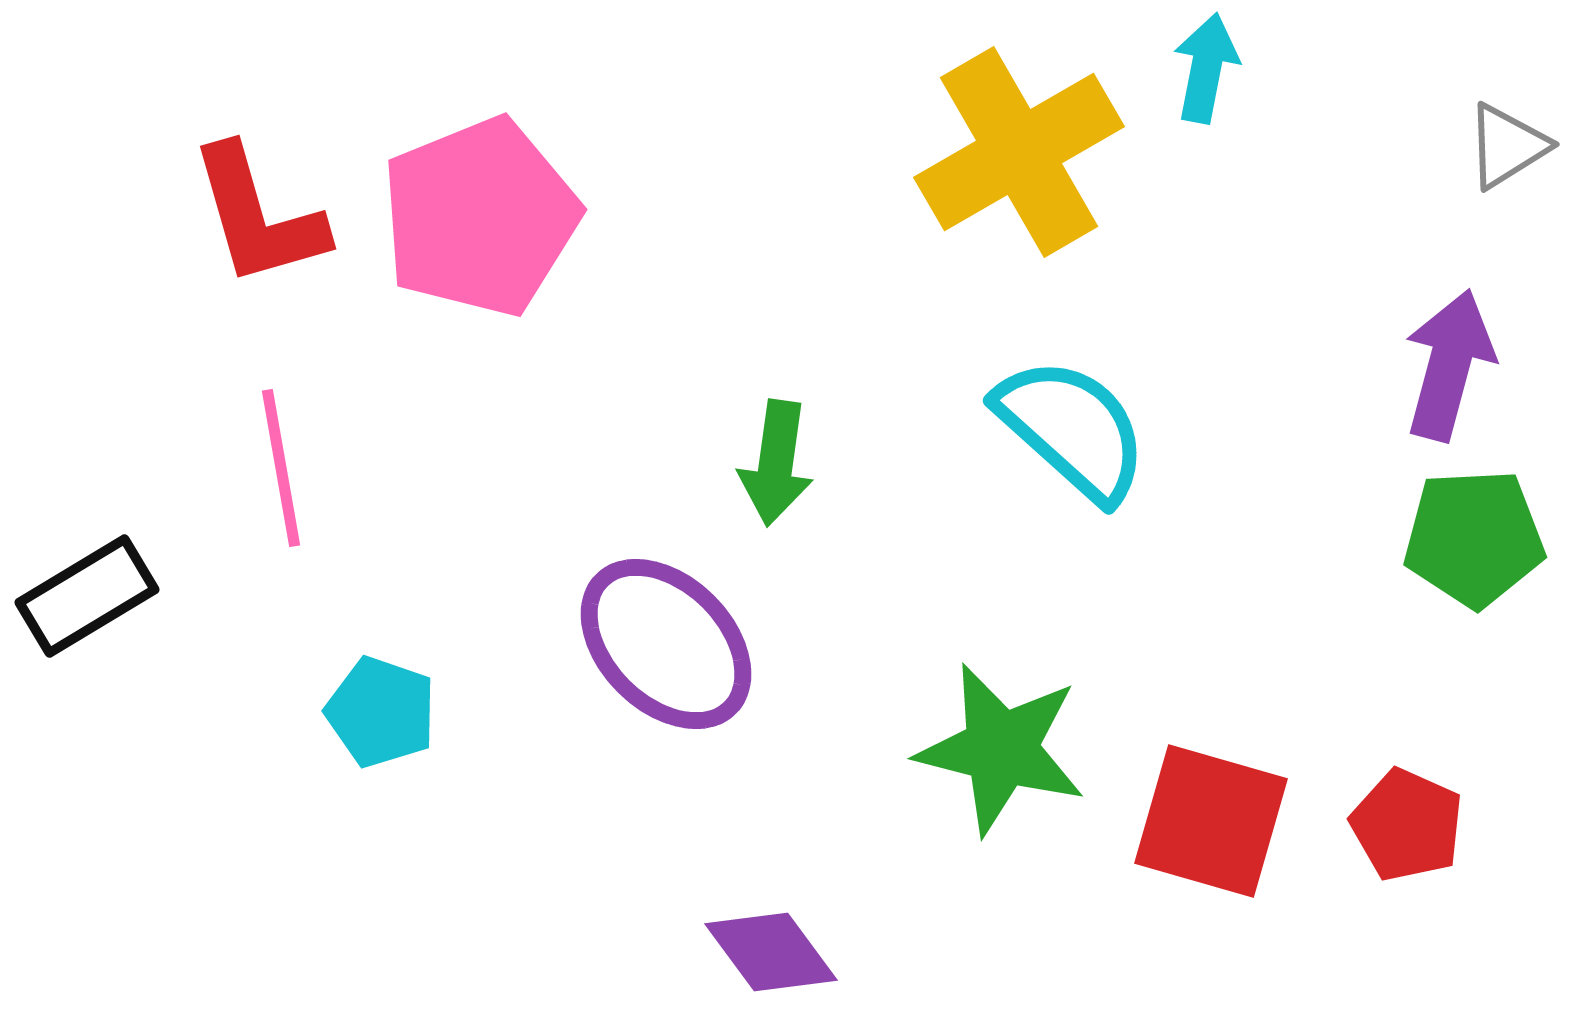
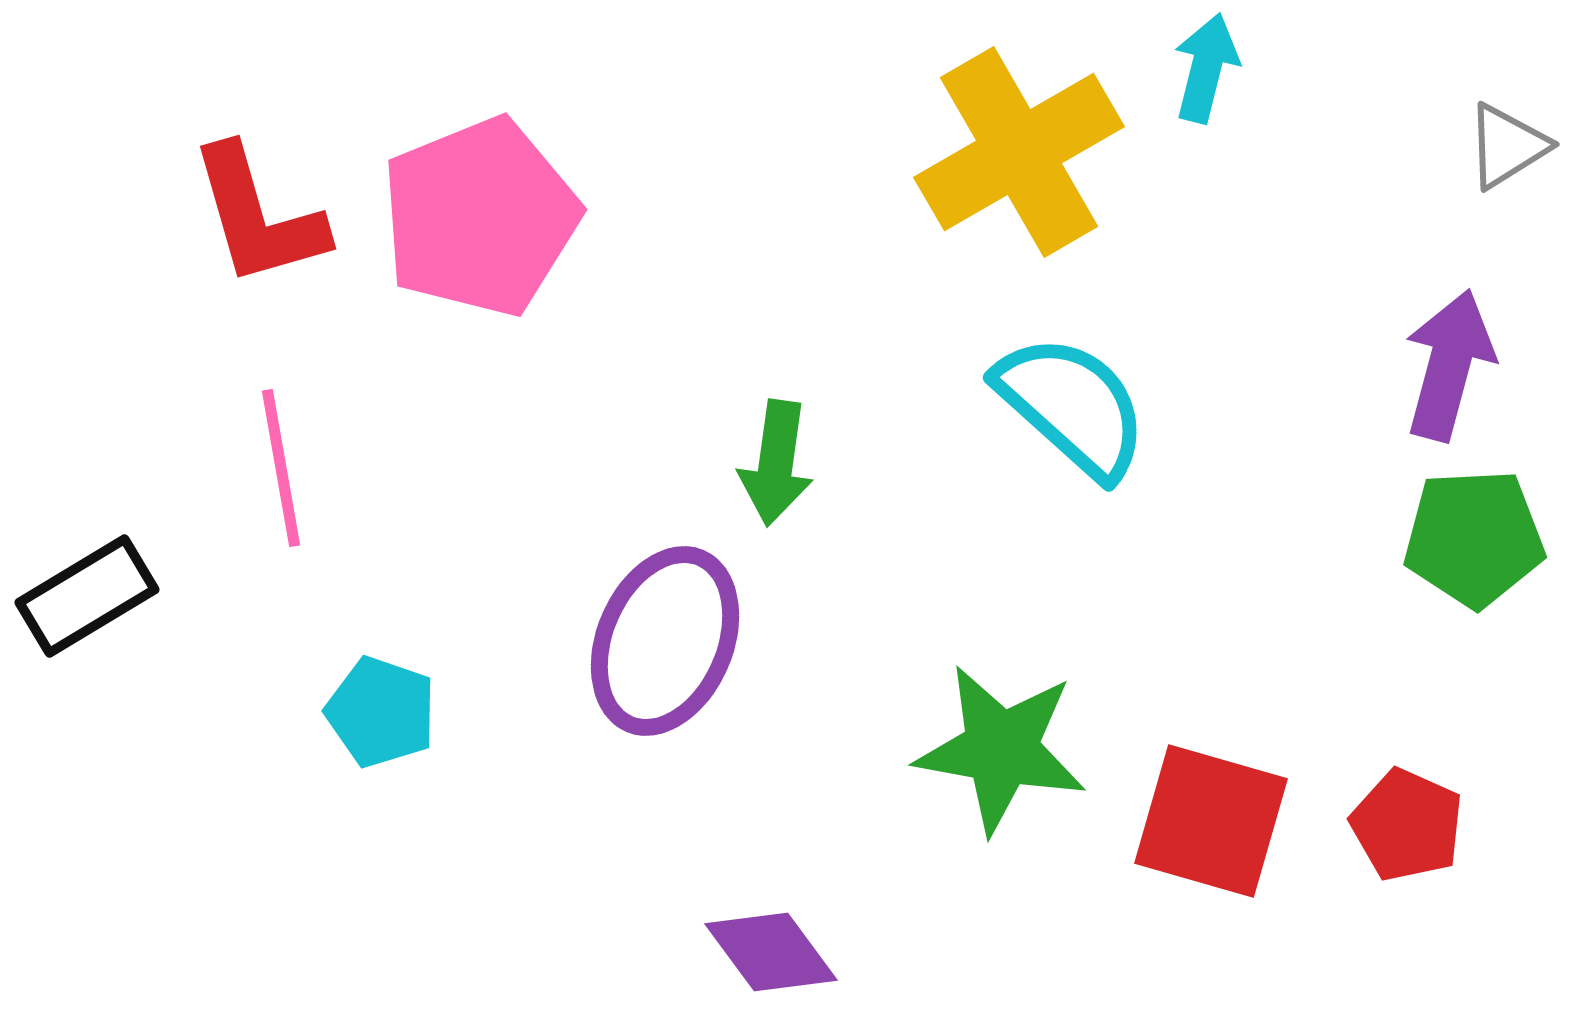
cyan arrow: rotated 3 degrees clockwise
cyan semicircle: moved 23 px up
purple ellipse: moved 1 px left, 3 px up; rotated 68 degrees clockwise
green star: rotated 4 degrees counterclockwise
